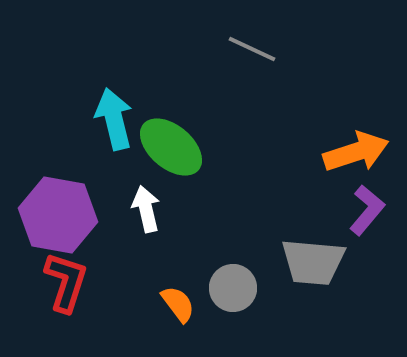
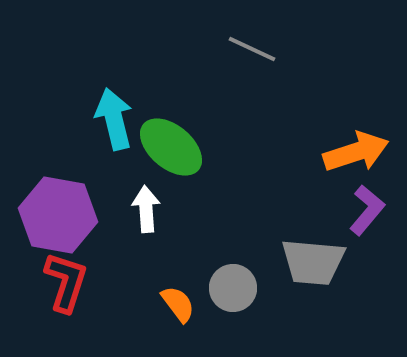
white arrow: rotated 9 degrees clockwise
